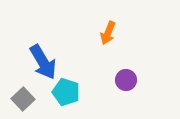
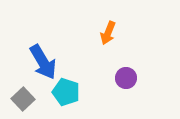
purple circle: moved 2 px up
